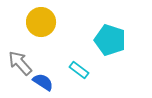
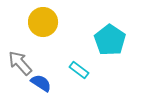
yellow circle: moved 2 px right
cyan pentagon: rotated 16 degrees clockwise
blue semicircle: moved 2 px left, 1 px down
